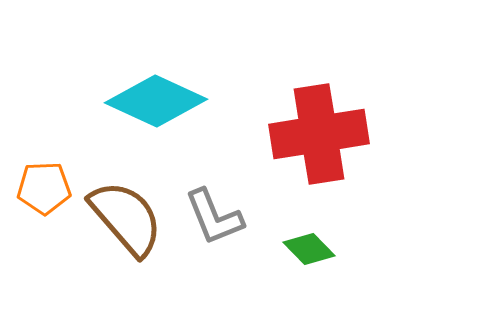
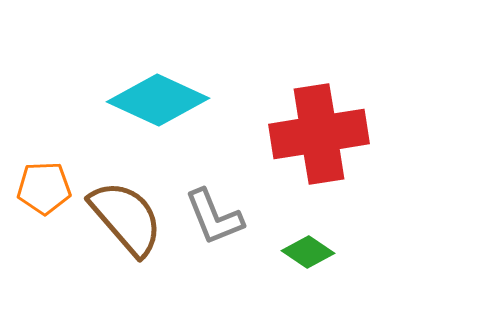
cyan diamond: moved 2 px right, 1 px up
green diamond: moved 1 px left, 3 px down; rotated 12 degrees counterclockwise
